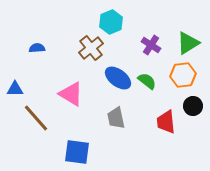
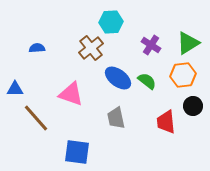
cyan hexagon: rotated 20 degrees clockwise
pink triangle: rotated 12 degrees counterclockwise
